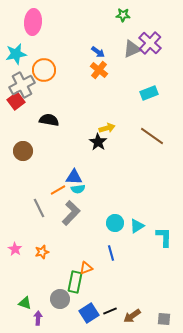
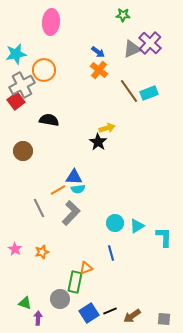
pink ellipse: moved 18 px right
brown line: moved 23 px left, 45 px up; rotated 20 degrees clockwise
